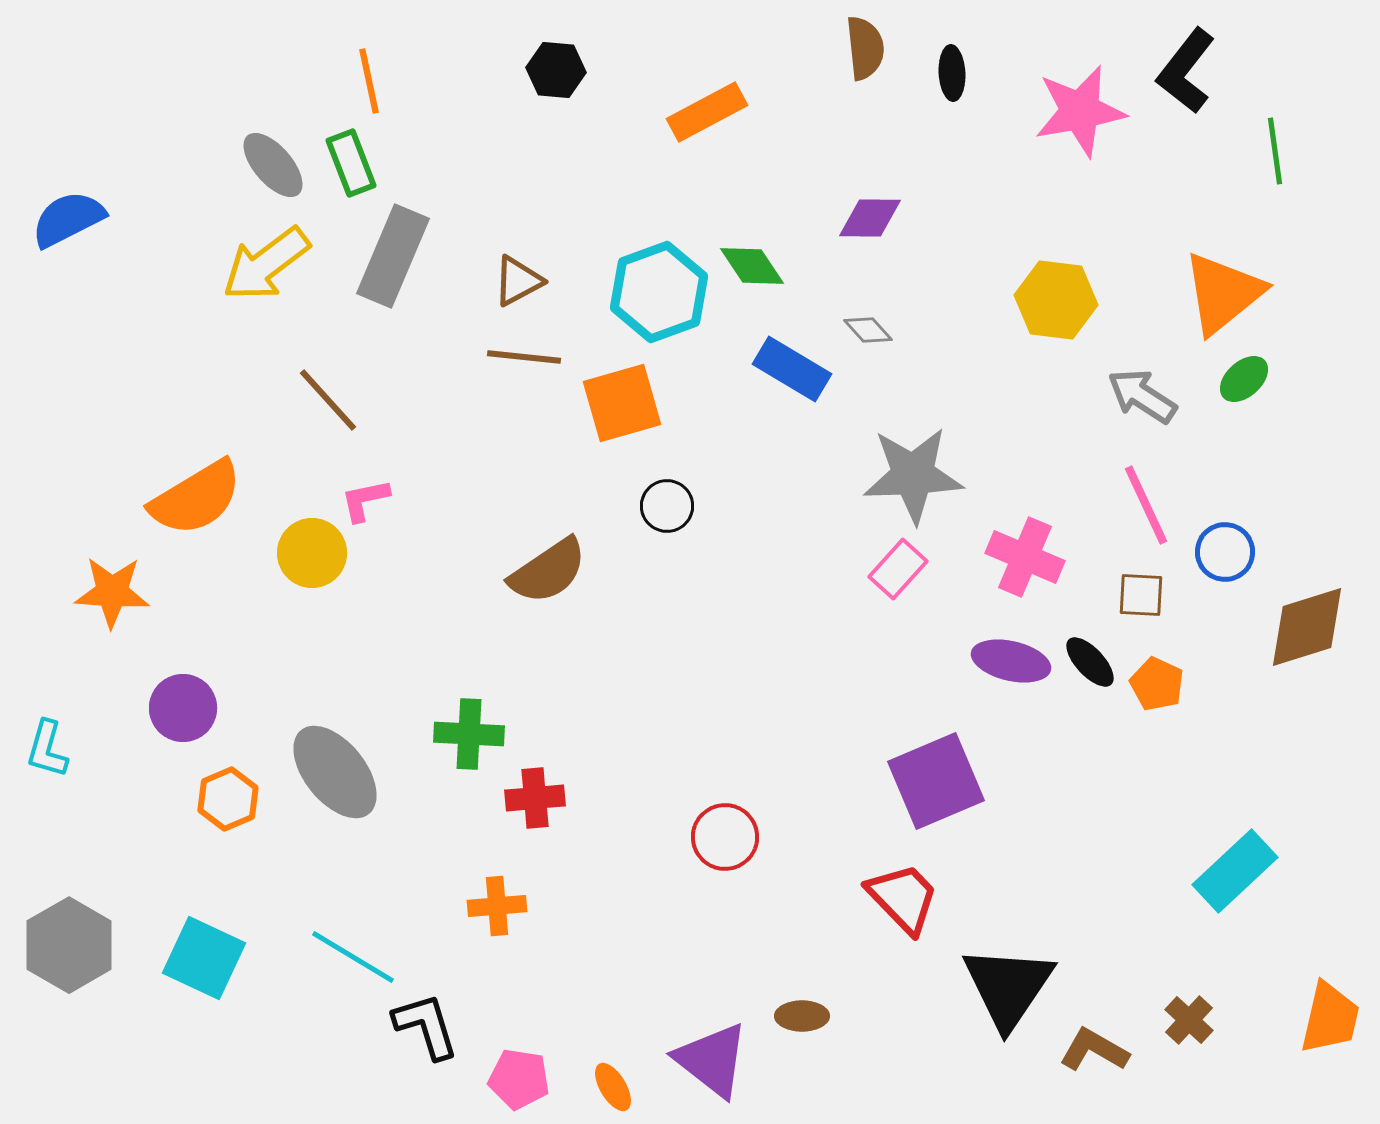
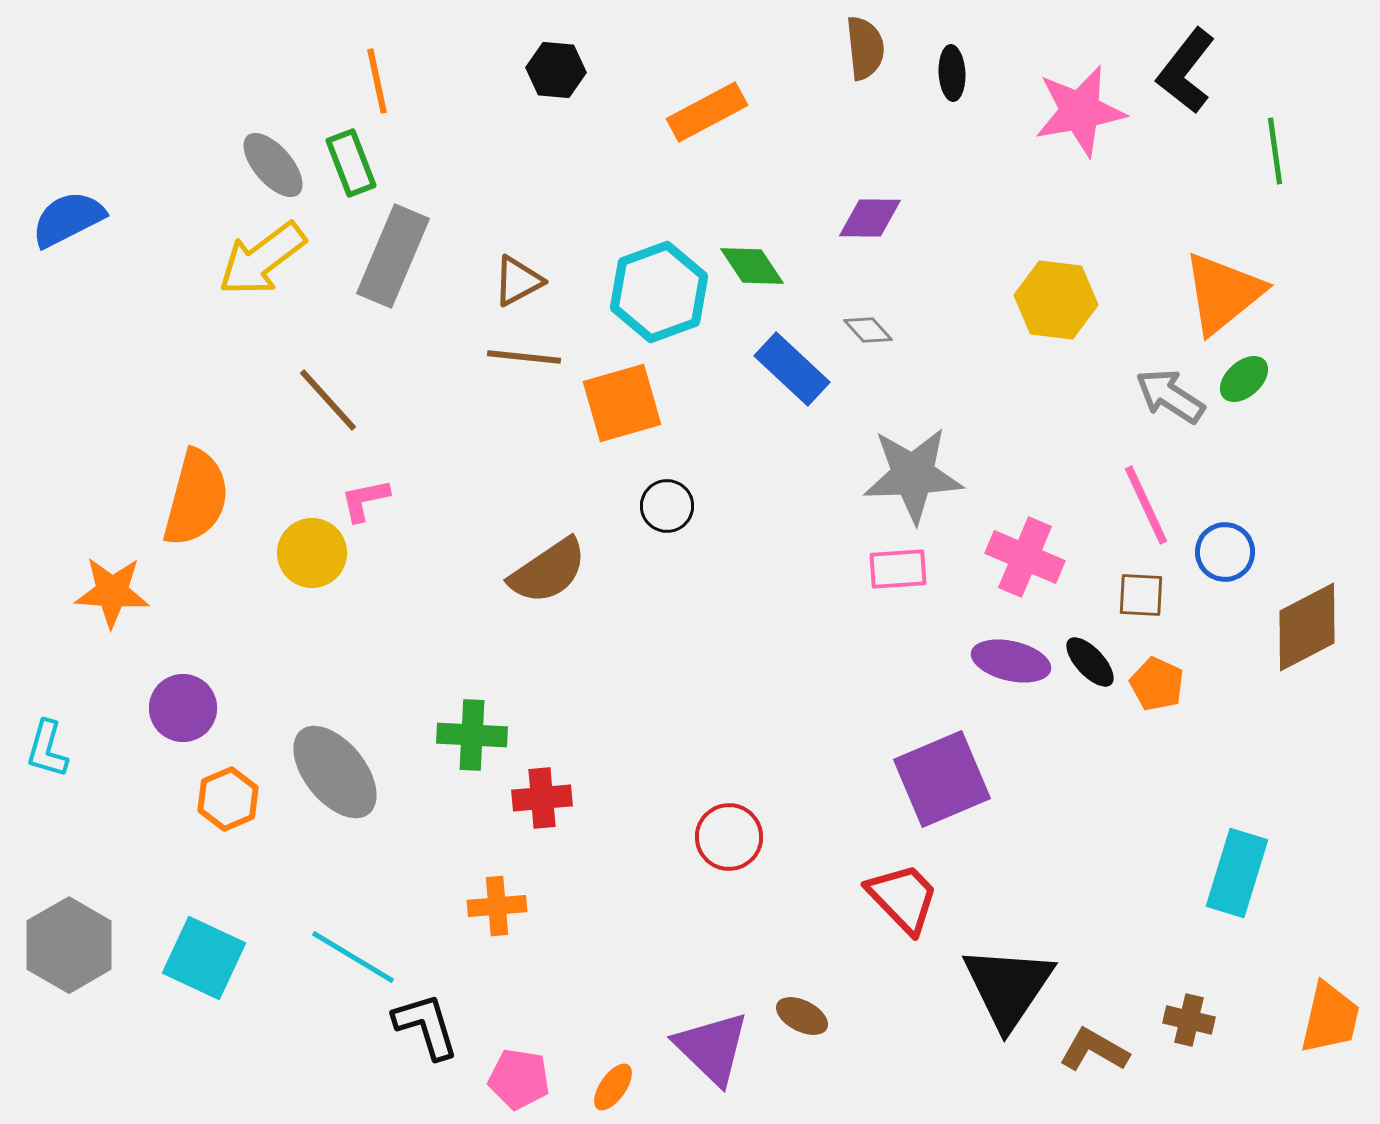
orange line at (369, 81): moved 8 px right
yellow arrow at (266, 264): moved 4 px left, 5 px up
blue rectangle at (792, 369): rotated 12 degrees clockwise
gray arrow at (1142, 396): moved 28 px right
orange semicircle at (196, 498): rotated 44 degrees counterclockwise
pink rectangle at (898, 569): rotated 44 degrees clockwise
brown diamond at (1307, 627): rotated 10 degrees counterclockwise
green cross at (469, 734): moved 3 px right, 1 px down
purple square at (936, 781): moved 6 px right, 2 px up
red cross at (535, 798): moved 7 px right
red circle at (725, 837): moved 4 px right
cyan rectangle at (1235, 871): moved 2 px right, 2 px down; rotated 30 degrees counterclockwise
brown ellipse at (802, 1016): rotated 27 degrees clockwise
brown cross at (1189, 1020): rotated 30 degrees counterclockwise
purple triangle at (712, 1060): moved 12 px up; rotated 6 degrees clockwise
orange ellipse at (613, 1087): rotated 66 degrees clockwise
